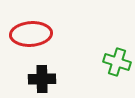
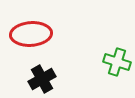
black cross: rotated 28 degrees counterclockwise
